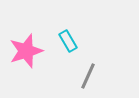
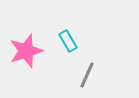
gray line: moved 1 px left, 1 px up
